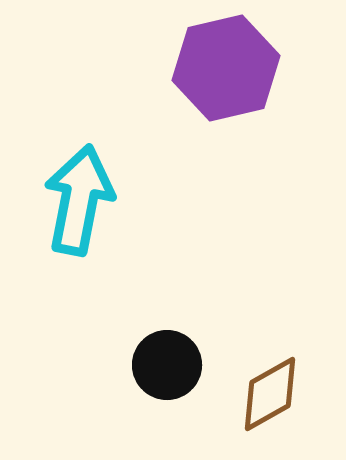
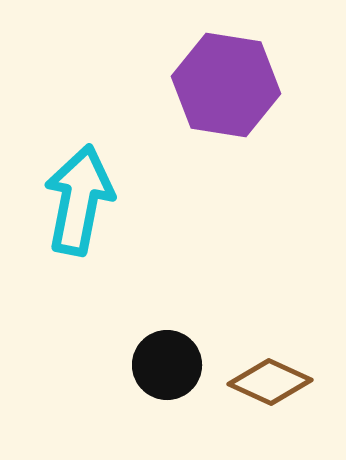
purple hexagon: moved 17 px down; rotated 22 degrees clockwise
brown diamond: moved 12 px up; rotated 54 degrees clockwise
